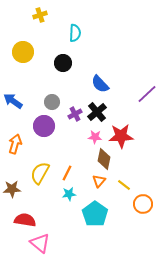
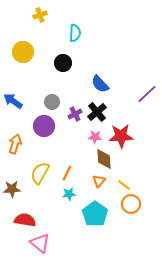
brown diamond: rotated 15 degrees counterclockwise
orange circle: moved 12 px left
